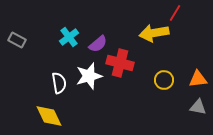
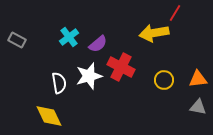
red cross: moved 1 px right, 4 px down; rotated 12 degrees clockwise
